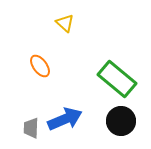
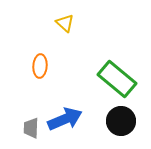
orange ellipse: rotated 40 degrees clockwise
